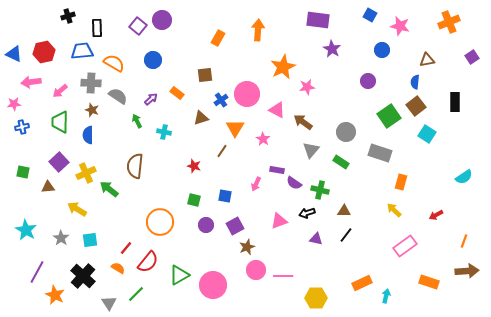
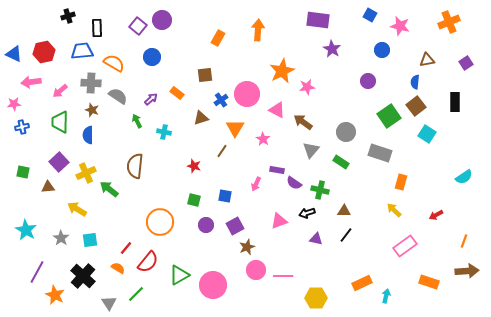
purple square at (472, 57): moved 6 px left, 6 px down
blue circle at (153, 60): moved 1 px left, 3 px up
orange star at (283, 67): moved 1 px left, 4 px down
